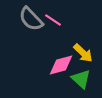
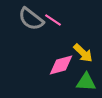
gray semicircle: rotated 8 degrees counterclockwise
green triangle: moved 5 px right, 3 px down; rotated 40 degrees counterclockwise
